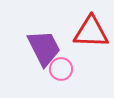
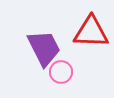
pink circle: moved 3 px down
